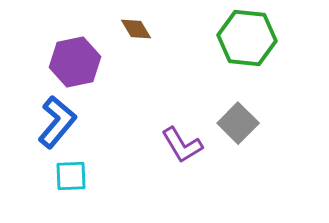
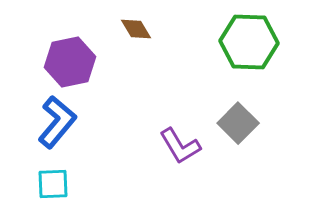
green hexagon: moved 2 px right, 4 px down; rotated 4 degrees counterclockwise
purple hexagon: moved 5 px left
purple L-shape: moved 2 px left, 1 px down
cyan square: moved 18 px left, 8 px down
